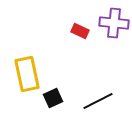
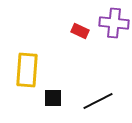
yellow rectangle: moved 4 px up; rotated 16 degrees clockwise
black square: rotated 24 degrees clockwise
